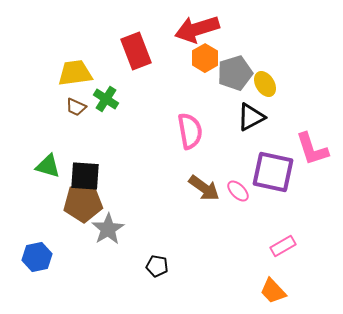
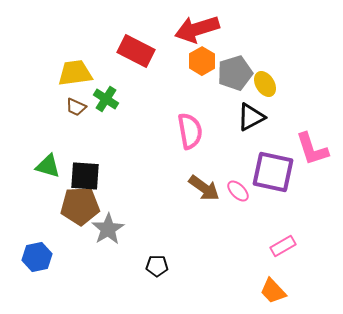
red rectangle: rotated 42 degrees counterclockwise
orange hexagon: moved 3 px left, 3 px down
brown pentagon: moved 3 px left, 3 px down
black pentagon: rotated 10 degrees counterclockwise
